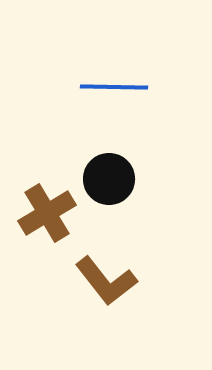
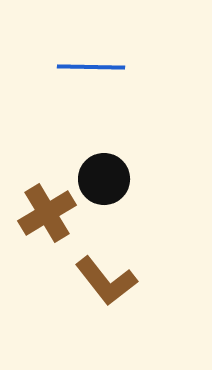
blue line: moved 23 px left, 20 px up
black circle: moved 5 px left
